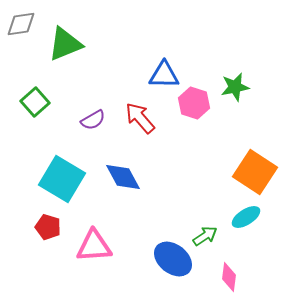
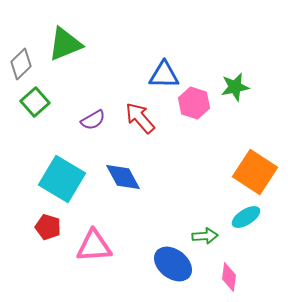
gray diamond: moved 40 px down; rotated 36 degrees counterclockwise
green arrow: rotated 30 degrees clockwise
blue ellipse: moved 5 px down
